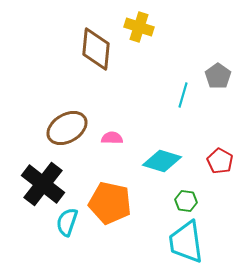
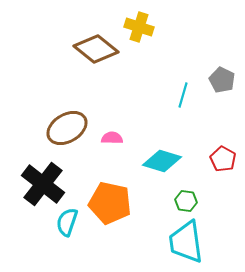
brown diamond: rotated 57 degrees counterclockwise
gray pentagon: moved 4 px right, 4 px down; rotated 10 degrees counterclockwise
red pentagon: moved 3 px right, 2 px up
